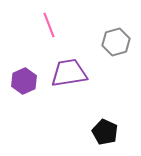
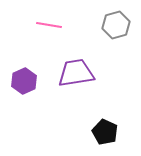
pink line: rotated 60 degrees counterclockwise
gray hexagon: moved 17 px up
purple trapezoid: moved 7 px right
